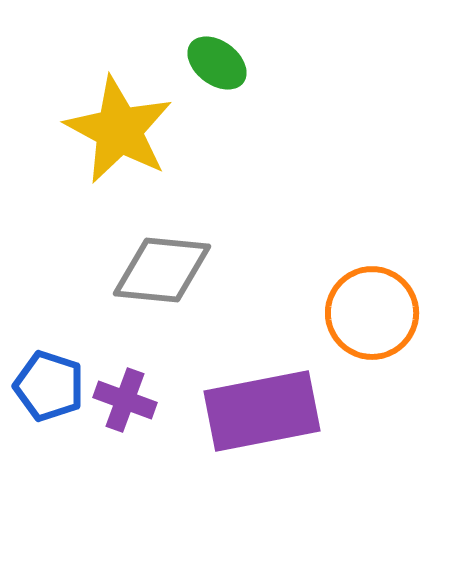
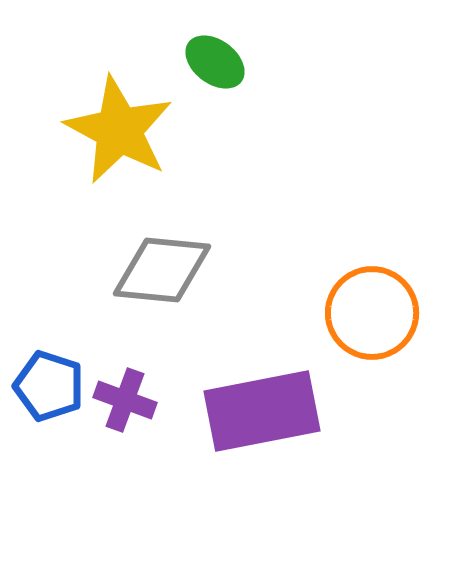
green ellipse: moved 2 px left, 1 px up
